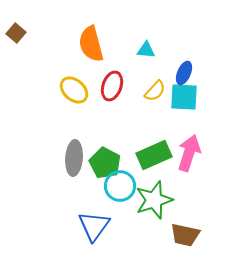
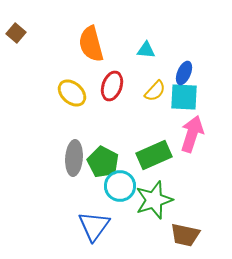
yellow ellipse: moved 2 px left, 3 px down
pink arrow: moved 3 px right, 19 px up
green pentagon: moved 2 px left, 1 px up
